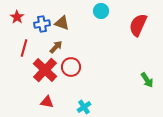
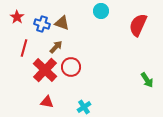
blue cross: rotated 28 degrees clockwise
